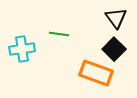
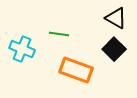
black triangle: rotated 25 degrees counterclockwise
cyan cross: rotated 30 degrees clockwise
orange rectangle: moved 20 px left, 3 px up
